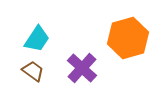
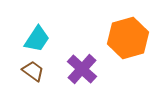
purple cross: moved 1 px down
